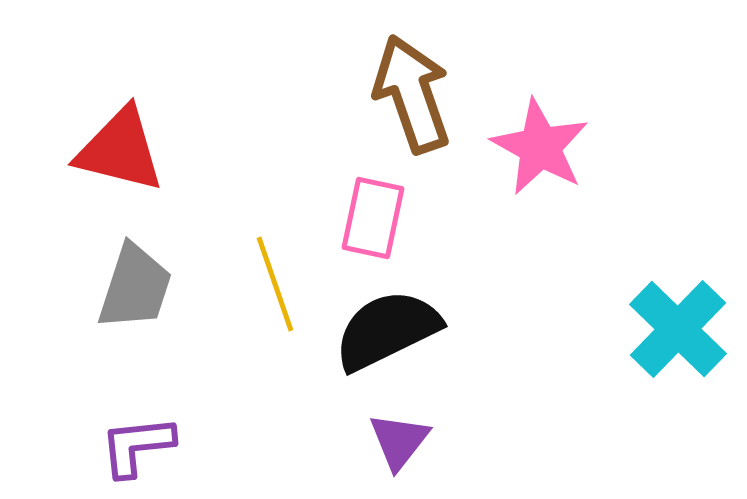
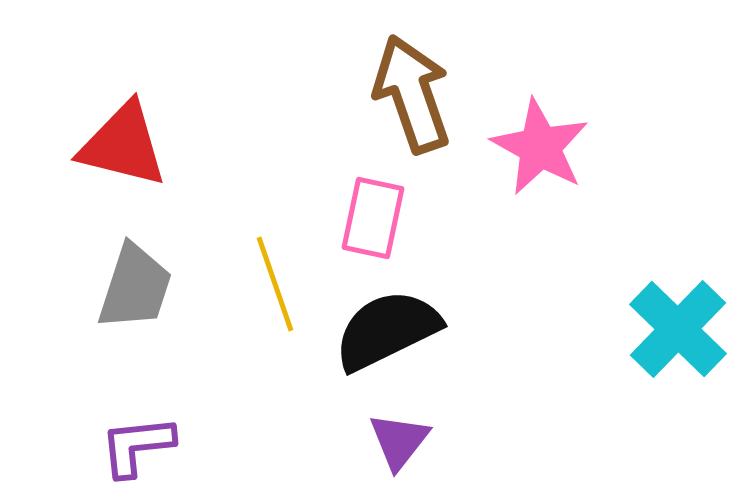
red triangle: moved 3 px right, 5 px up
